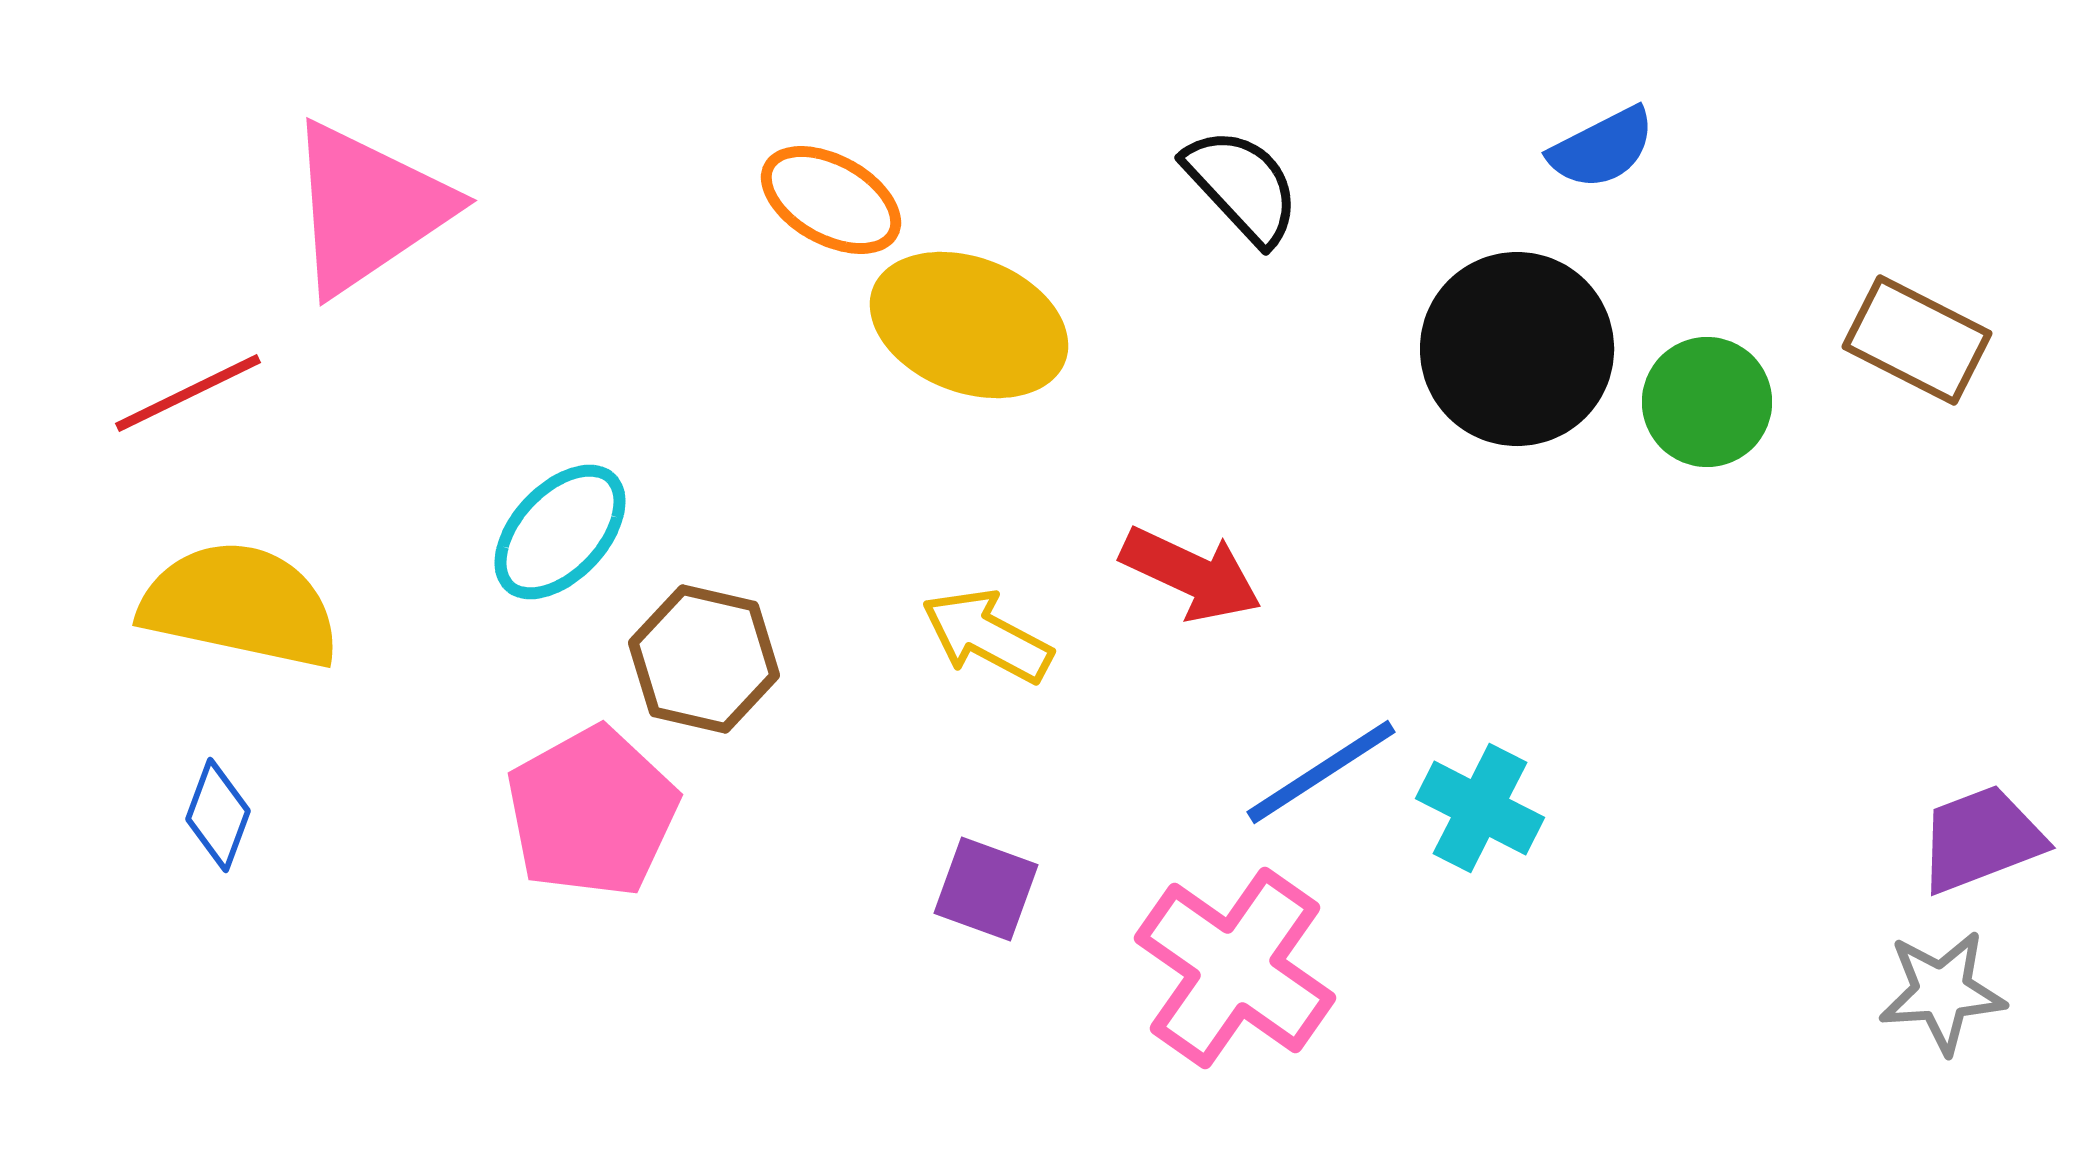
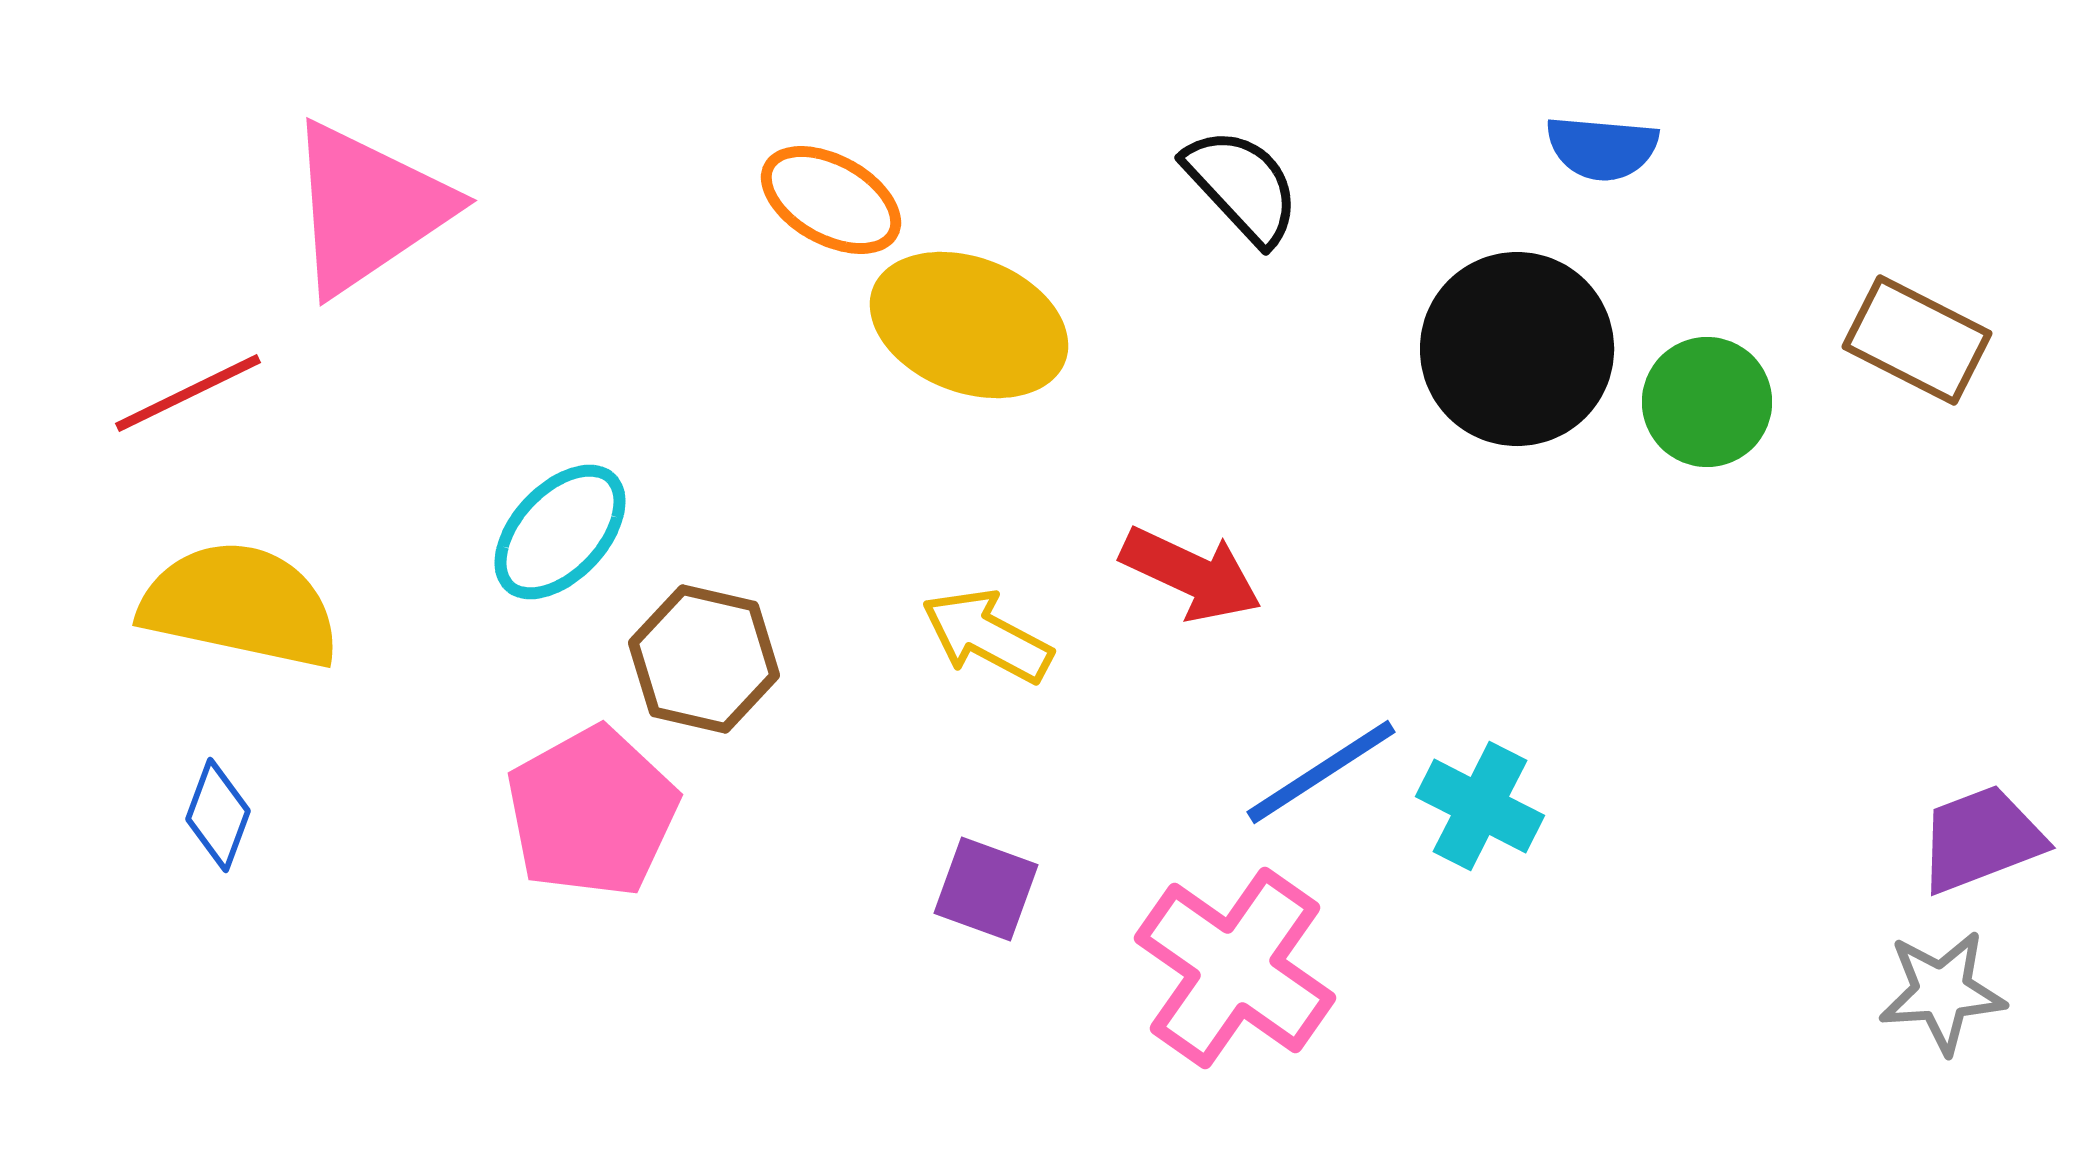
blue semicircle: rotated 32 degrees clockwise
cyan cross: moved 2 px up
